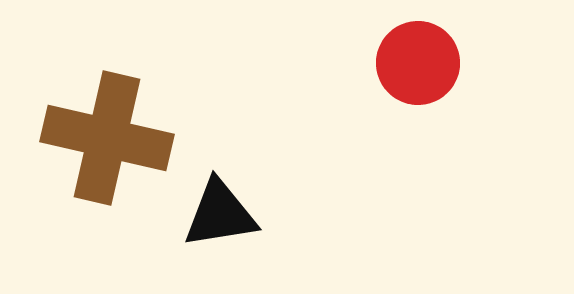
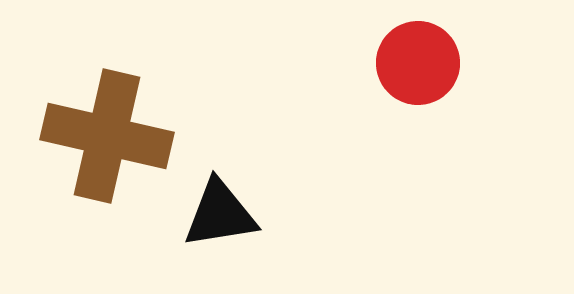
brown cross: moved 2 px up
